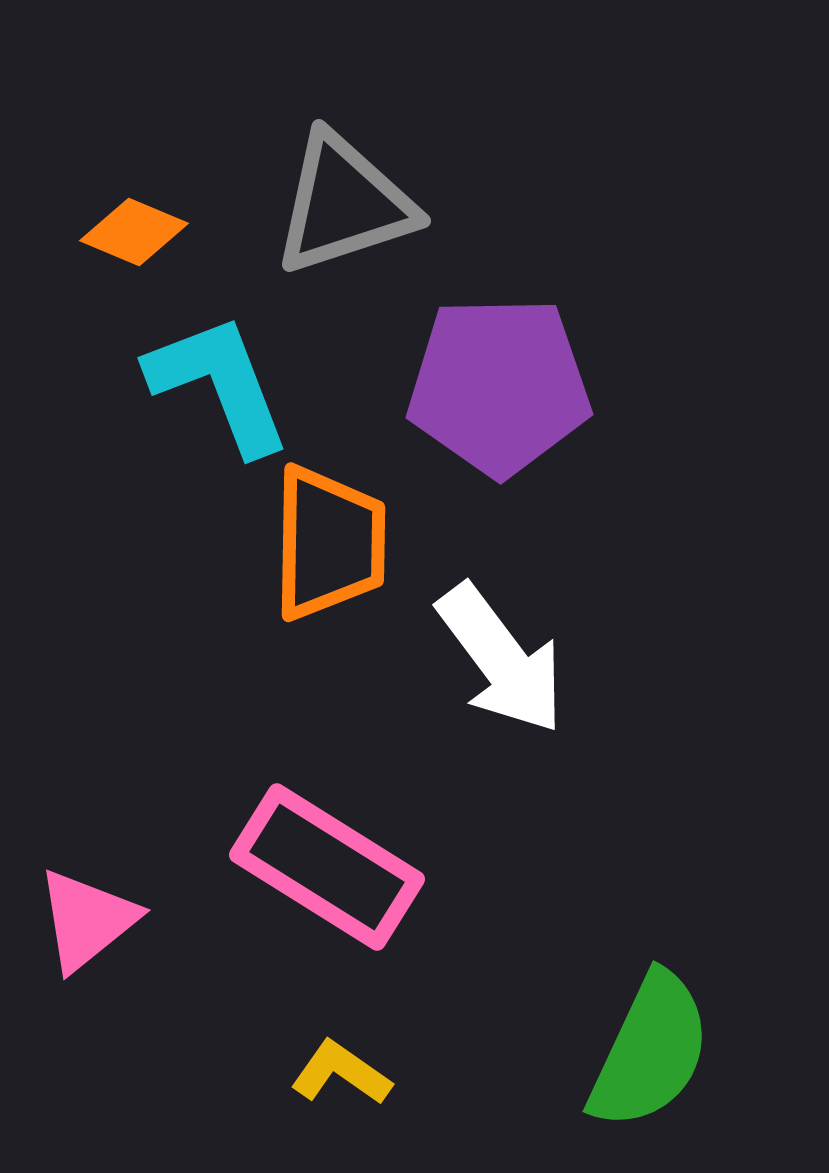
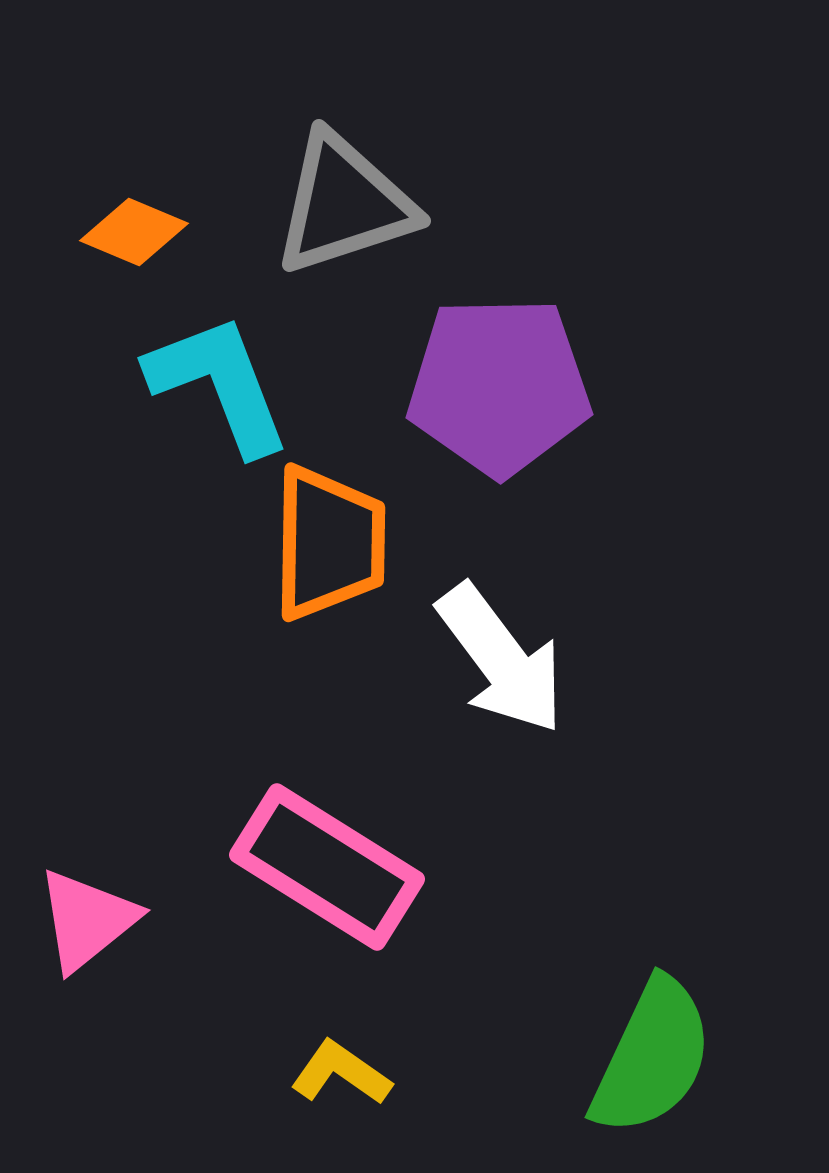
green semicircle: moved 2 px right, 6 px down
